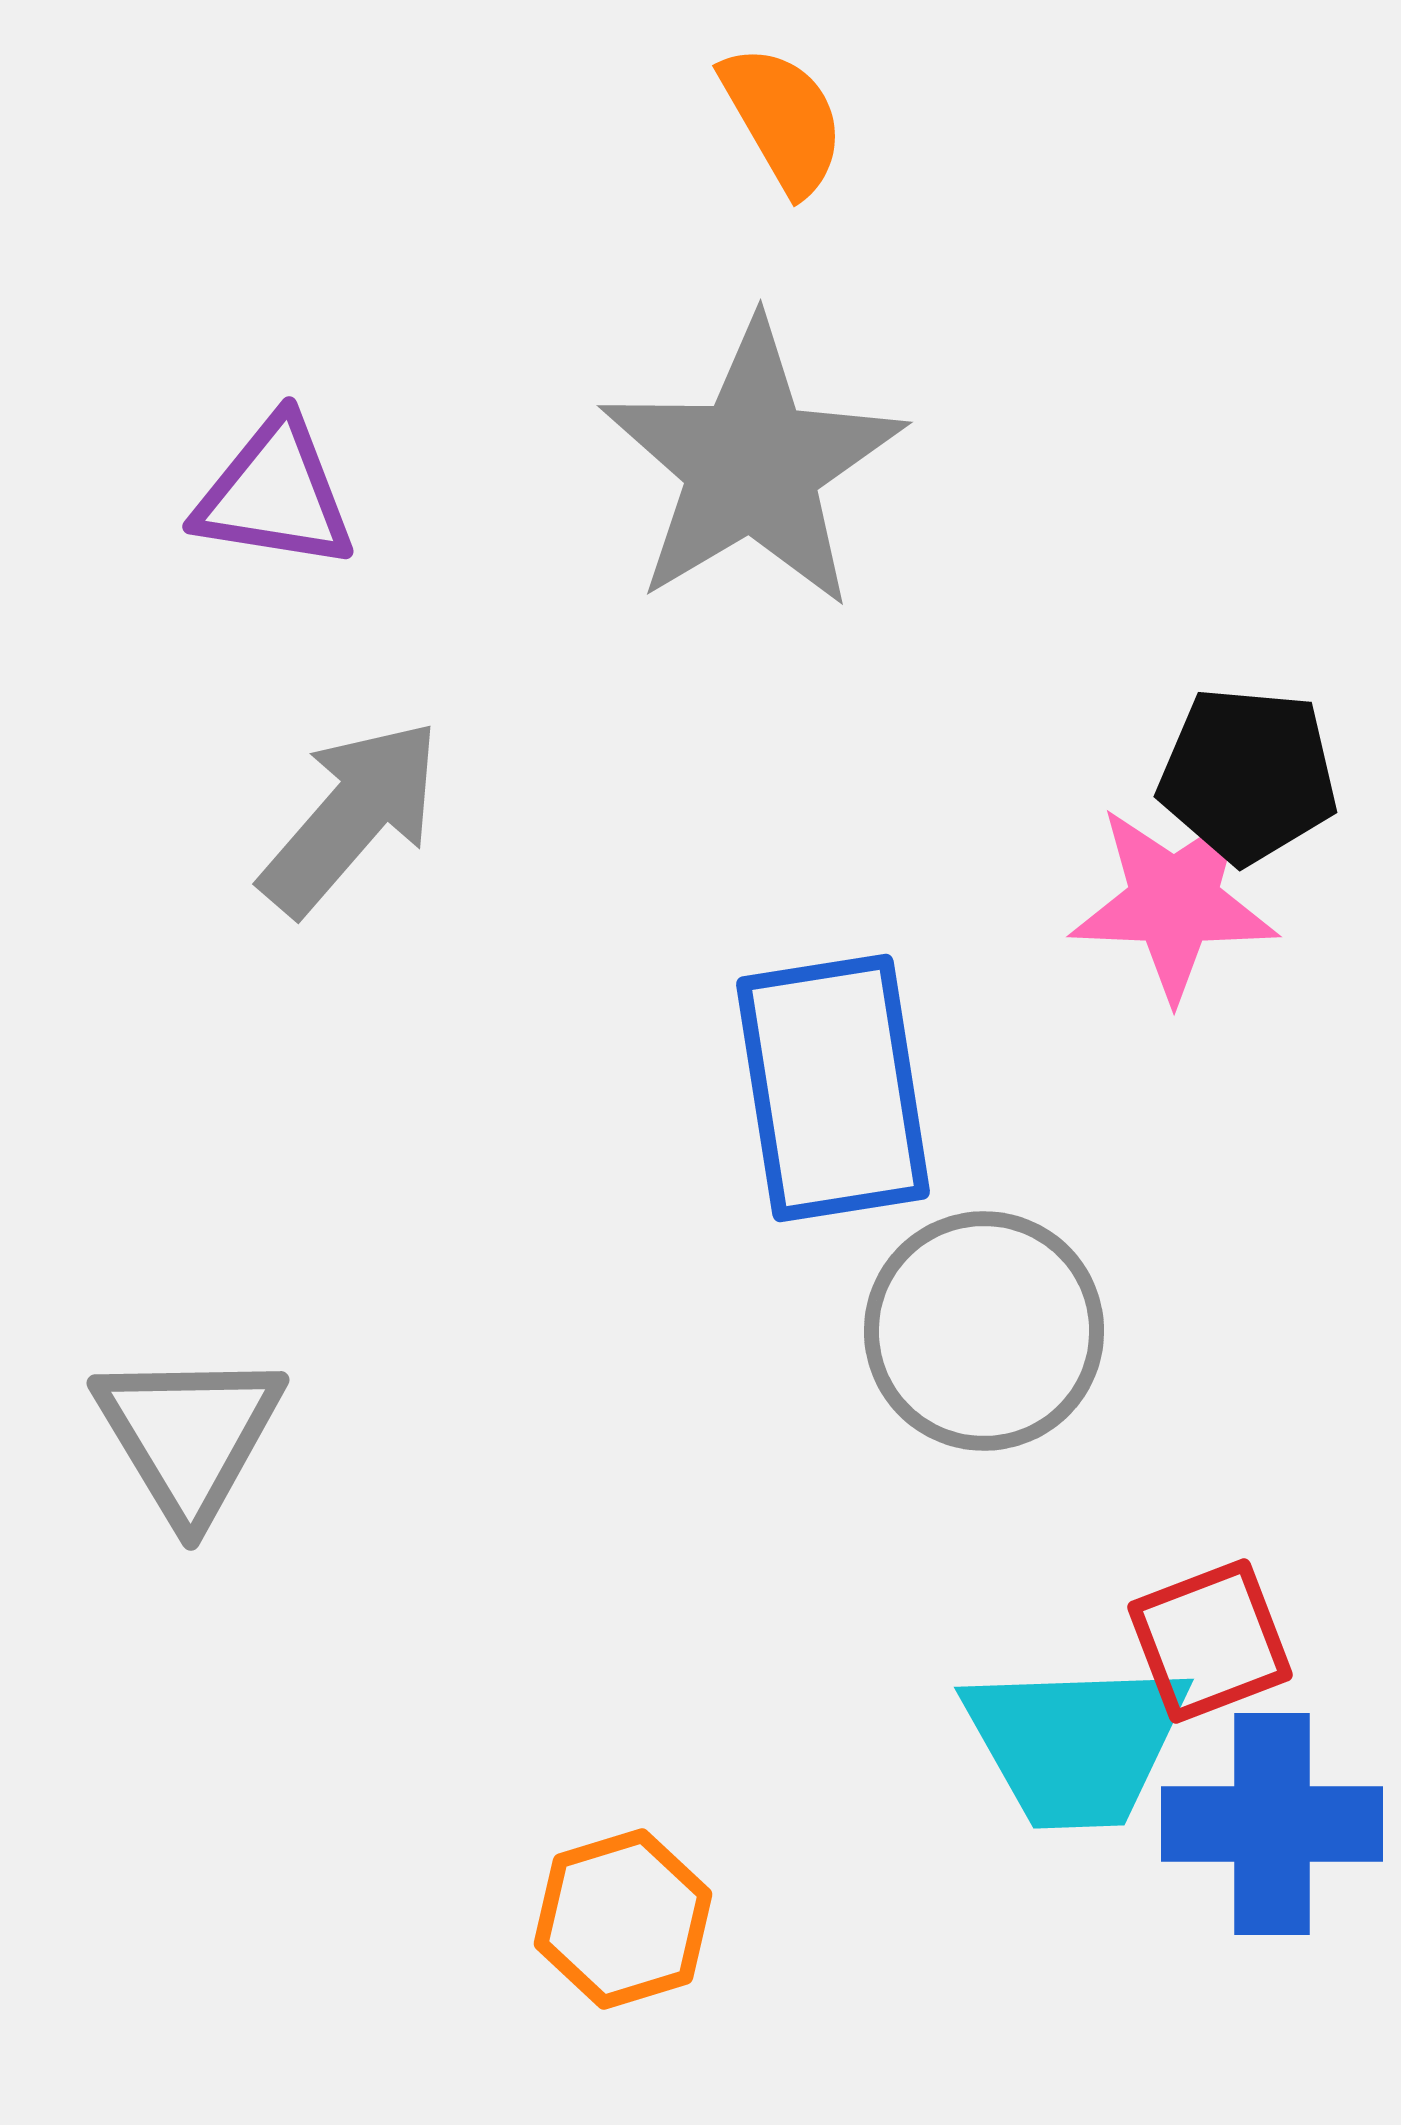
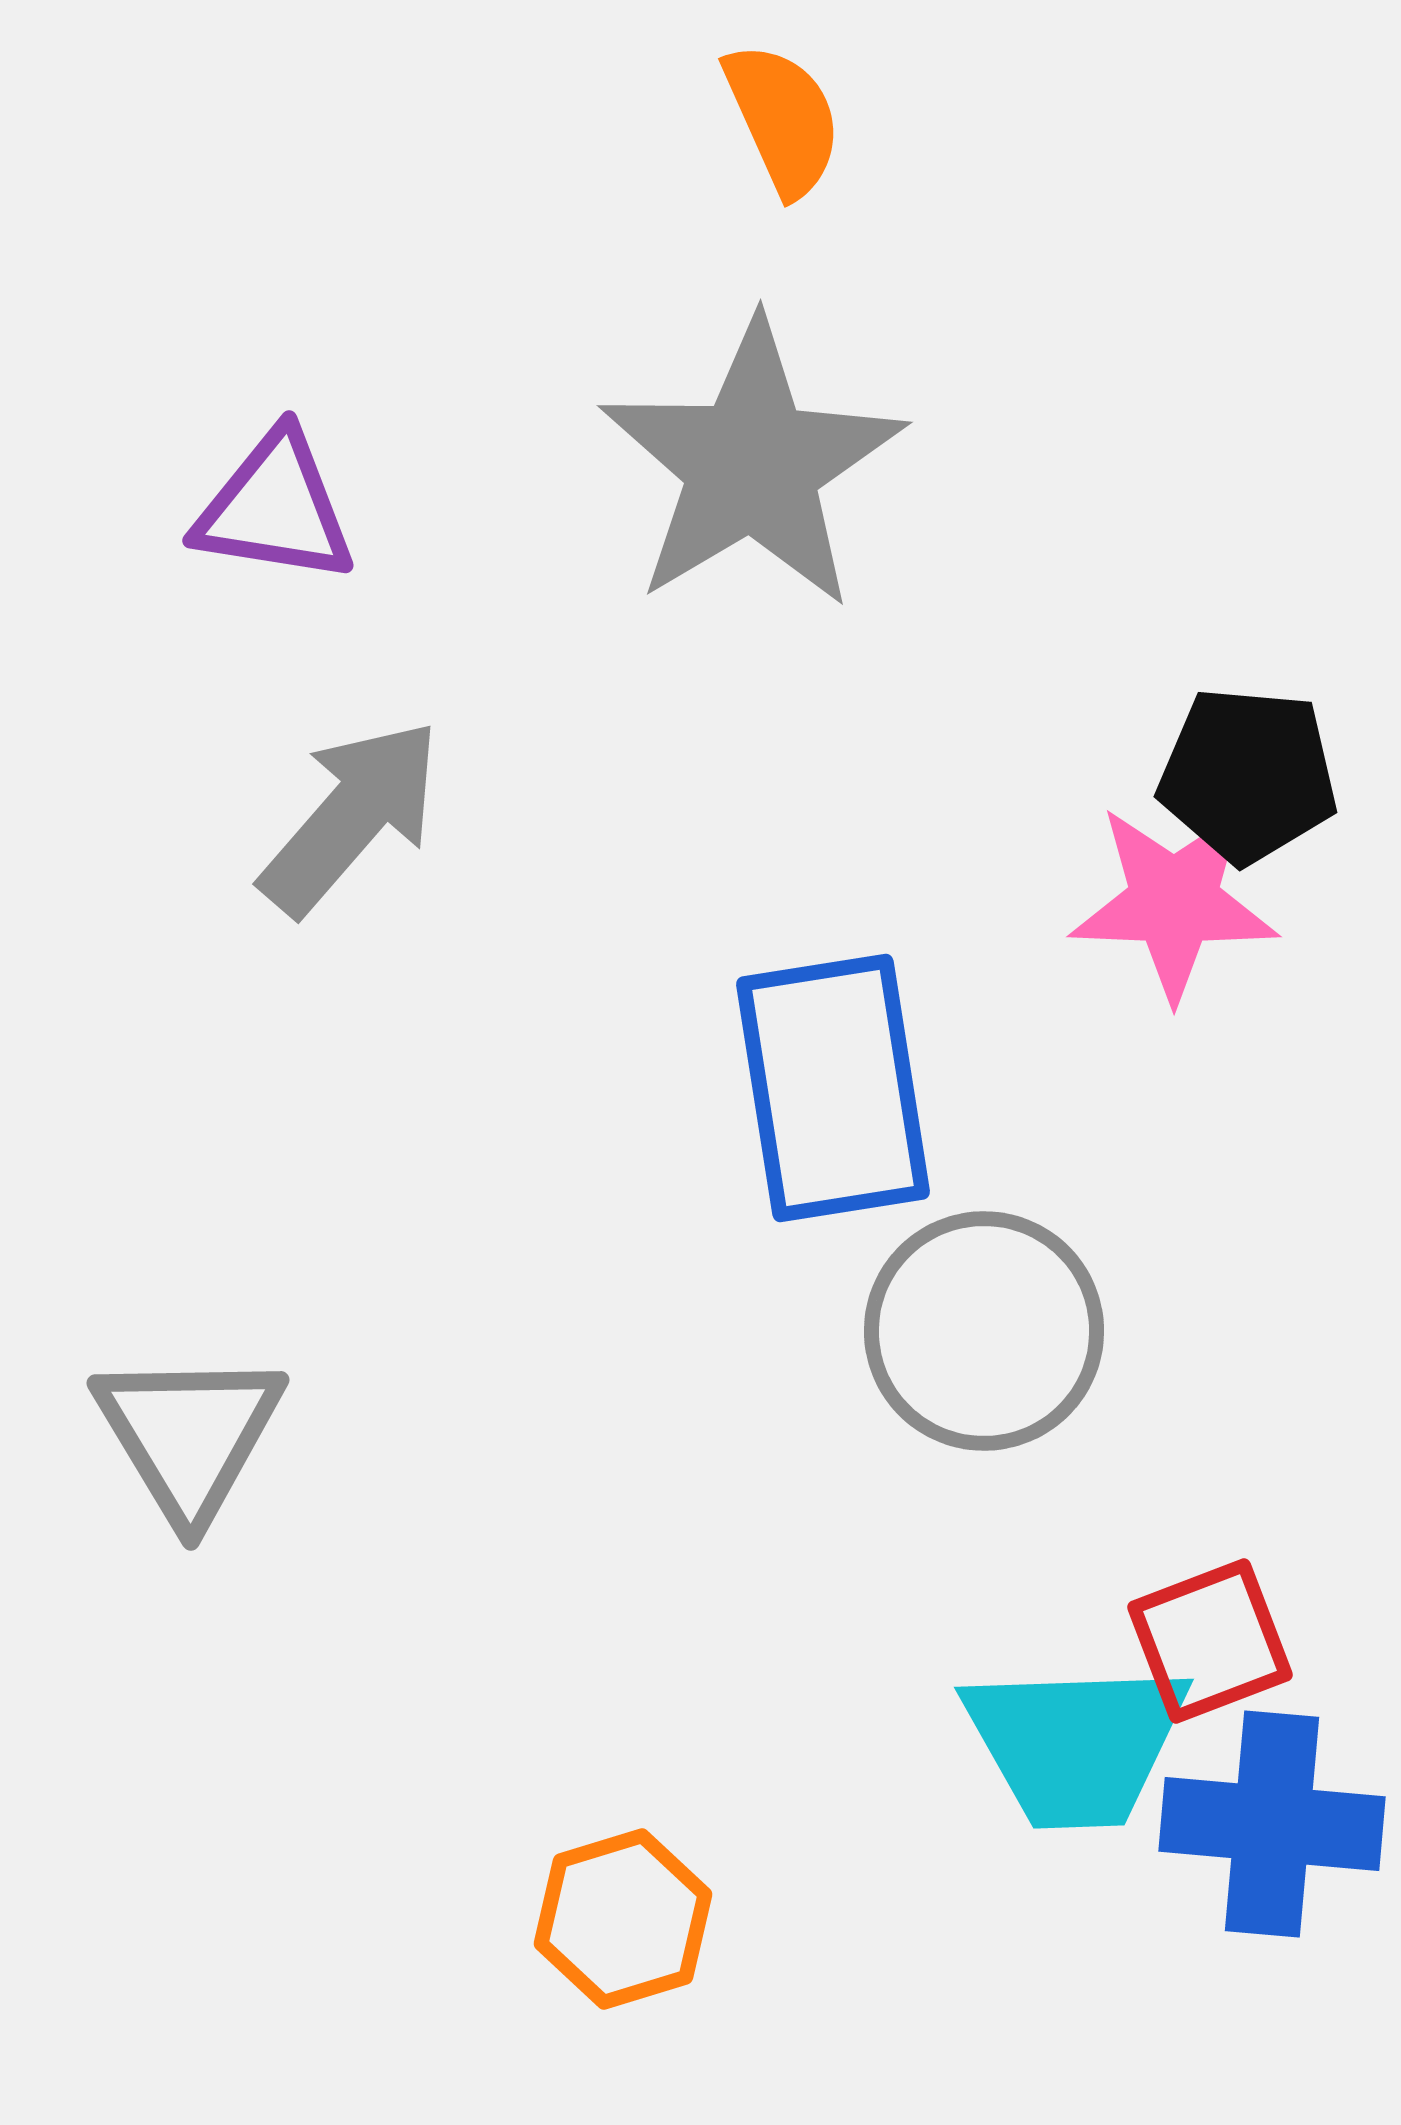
orange semicircle: rotated 6 degrees clockwise
purple triangle: moved 14 px down
blue cross: rotated 5 degrees clockwise
